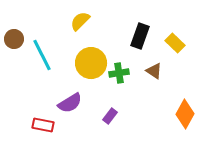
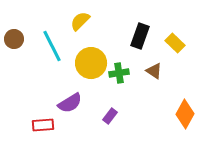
cyan line: moved 10 px right, 9 px up
red rectangle: rotated 15 degrees counterclockwise
